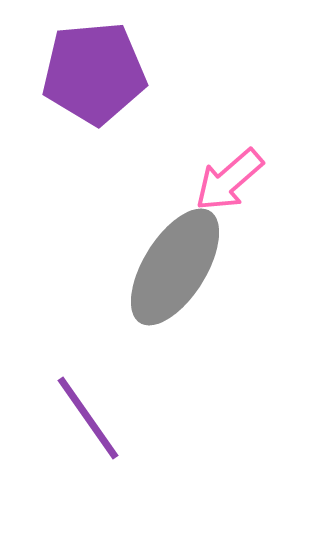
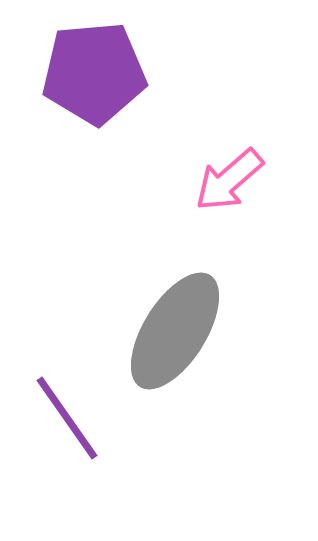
gray ellipse: moved 64 px down
purple line: moved 21 px left
